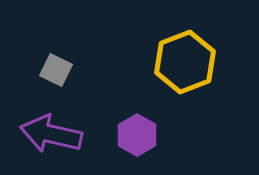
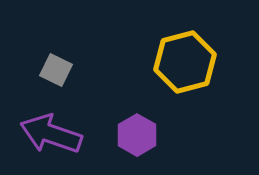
yellow hexagon: rotated 6 degrees clockwise
purple arrow: rotated 6 degrees clockwise
